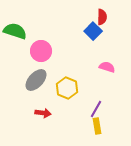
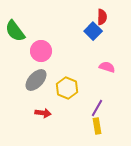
green semicircle: rotated 145 degrees counterclockwise
purple line: moved 1 px right, 1 px up
